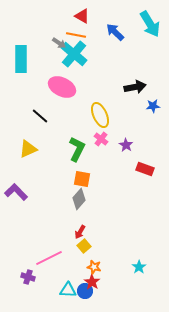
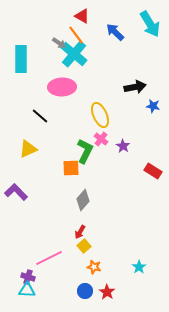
orange line: rotated 42 degrees clockwise
pink ellipse: rotated 28 degrees counterclockwise
blue star: rotated 16 degrees clockwise
purple star: moved 3 px left, 1 px down
green L-shape: moved 8 px right, 2 px down
red rectangle: moved 8 px right, 2 px down; rotated 12 degrees clockwise
orange square: moved 11 px left, 11 px up; rotated 12 degrees counterclockwise
gray diamond: moved 4 px right, 1 px down
red star: moved 15 px right, 10 px down
cyan triangle: moved 41 px left
